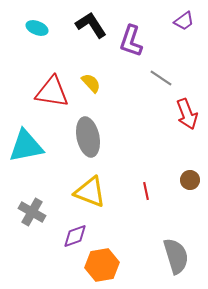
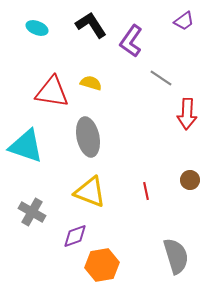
purple L-shape: rotated 16 degrees clockwise
yellow semicircle: rotated 30 degrees counterclockwise
red arrow: rotated 24 degrees clockwise
cyan triangle: rotated 30 degrees clockwise
